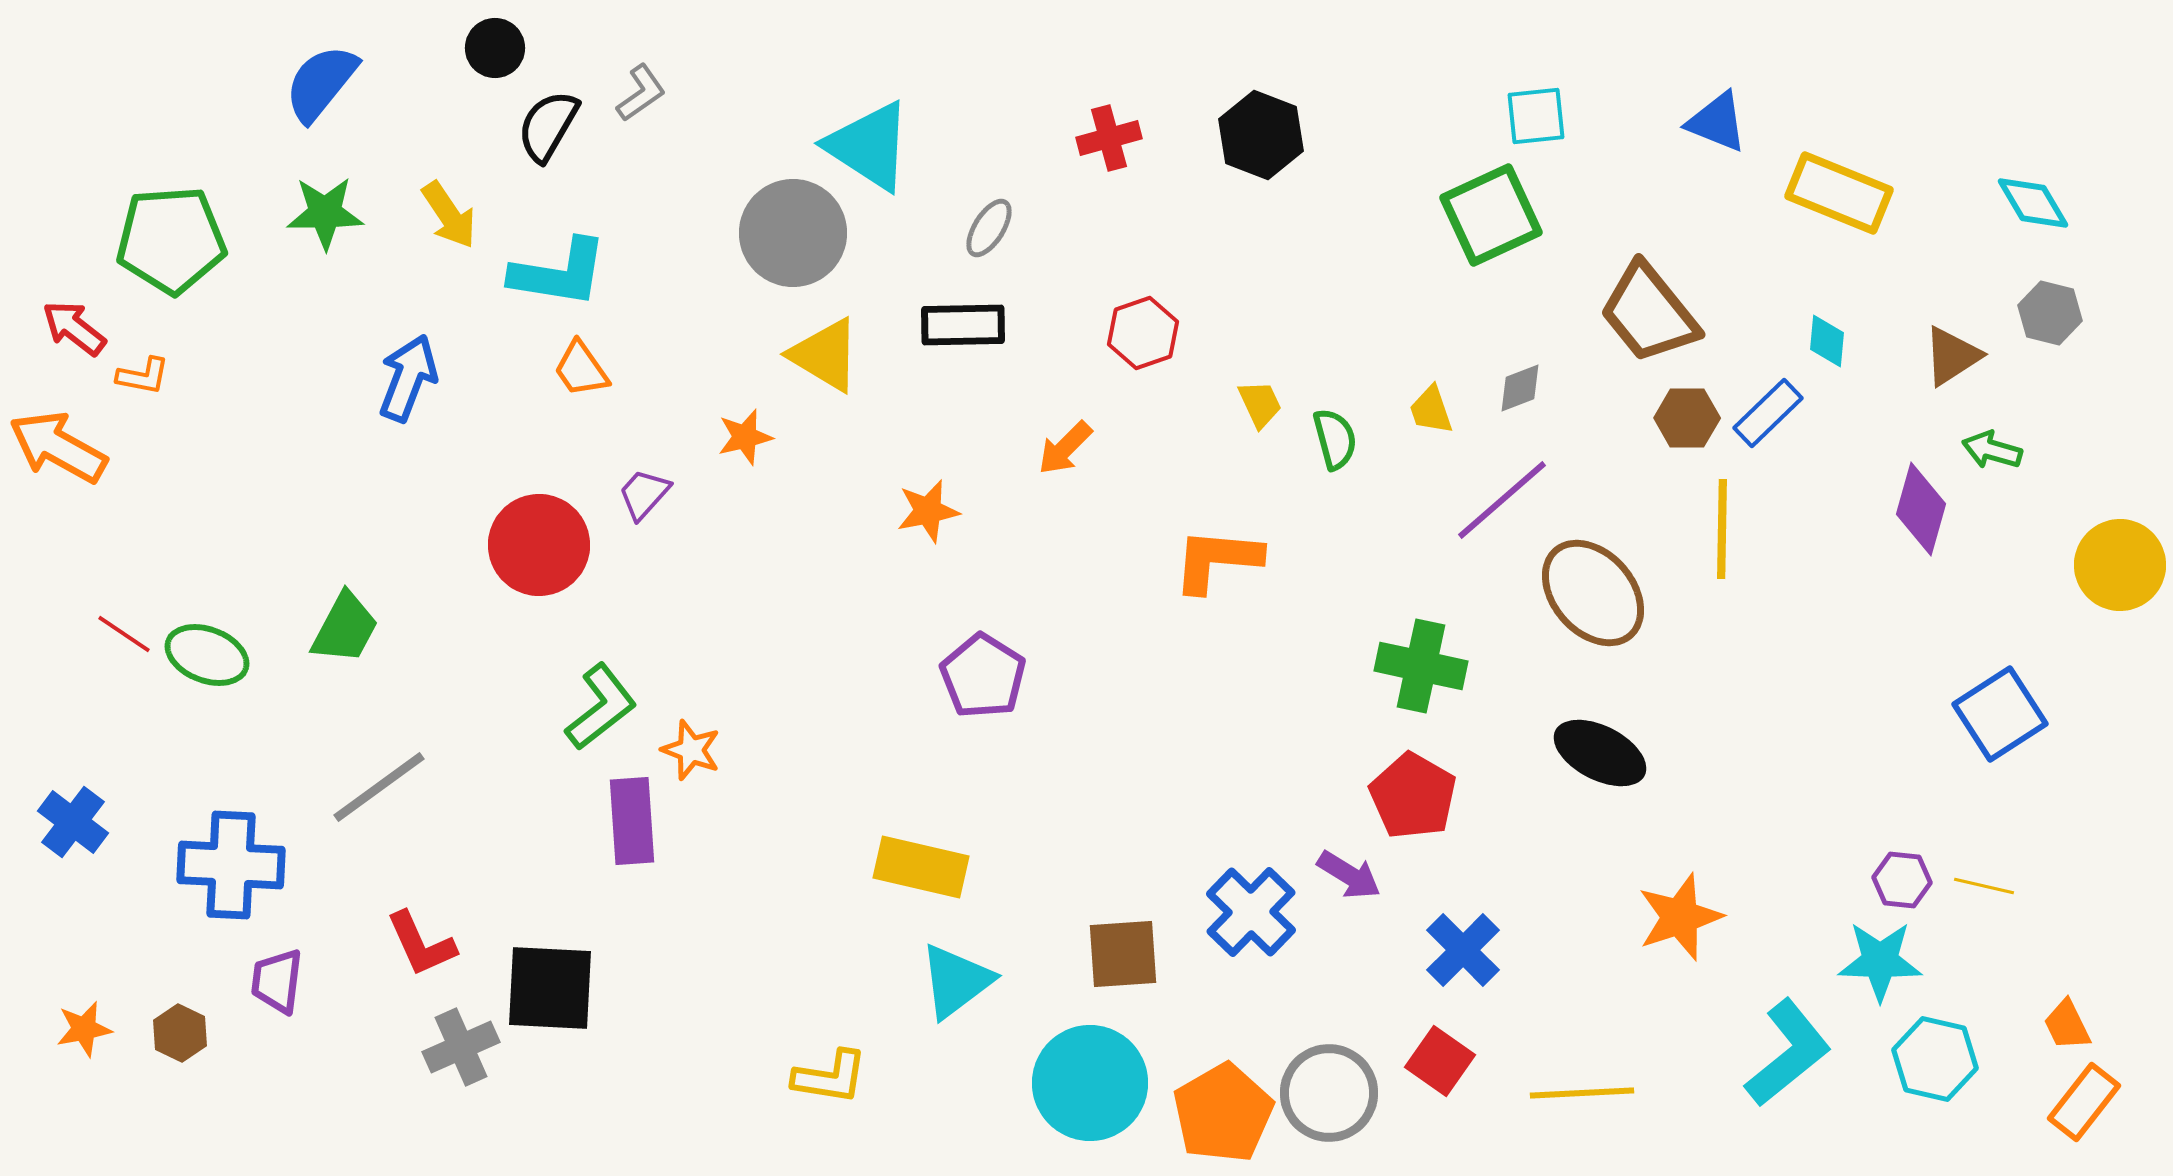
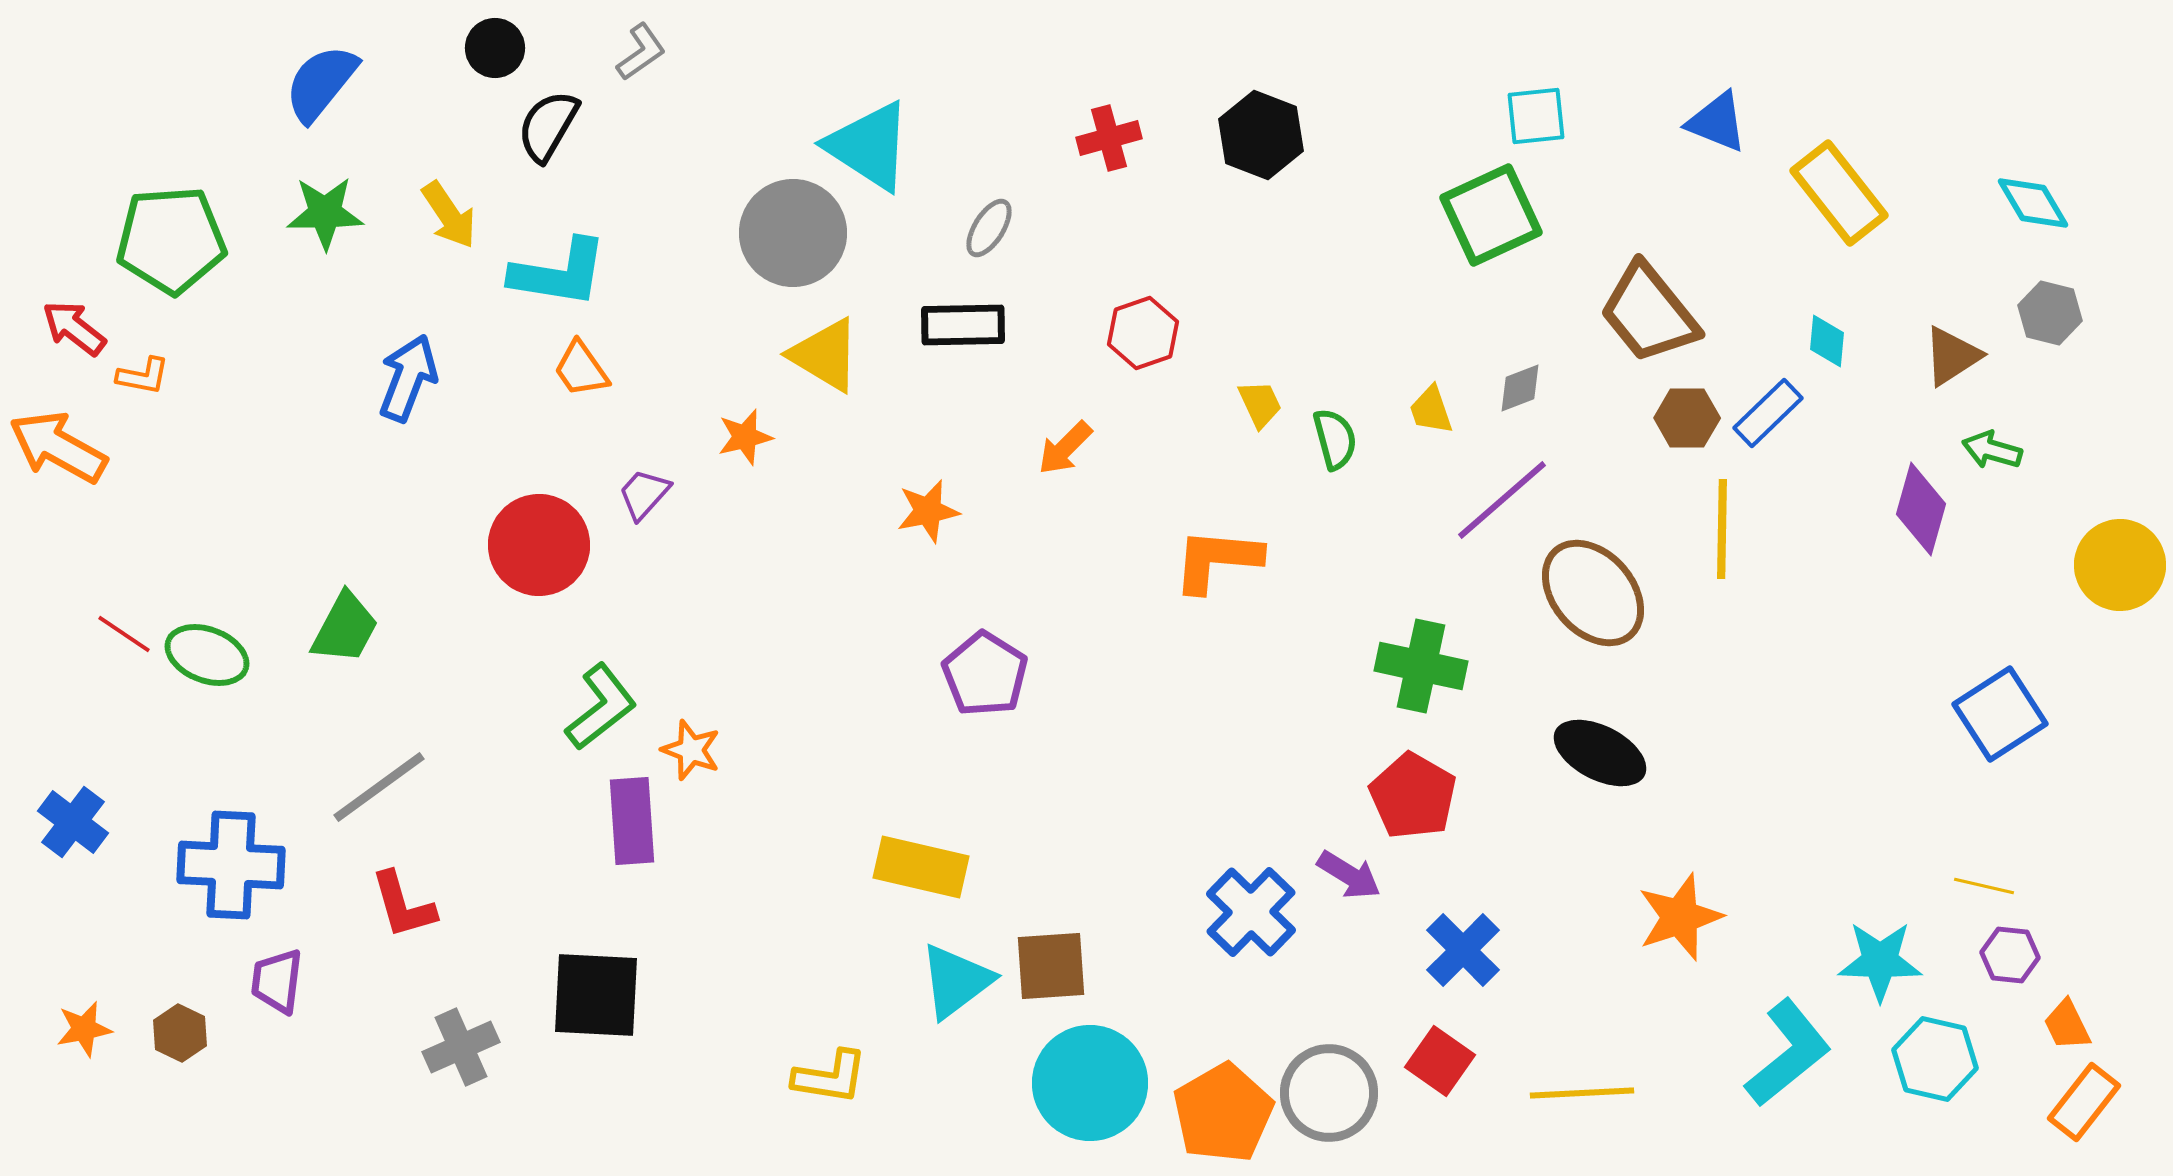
gray L-shape at (641, 93): moved 41 px up
yellow rectangle at (1839, 193): rotated 30 degrees clockwise
purple pentagon at (983, 676): moved 2 px right, 2 px up
purple hexagon at (1902, 880): moved 108 px right, 75 px down
red L-shape at (421, 944): moved 18 px left, 39 px up; rotated 8 degrees clockwise
brown square at (1123, 954): moved 72 px left, 12 px down
black square at (550, 988): moved 46 px right, 7 px down
